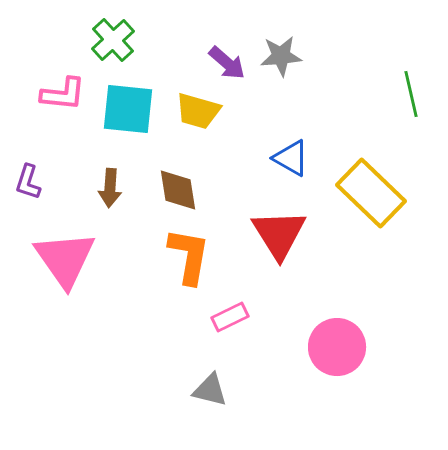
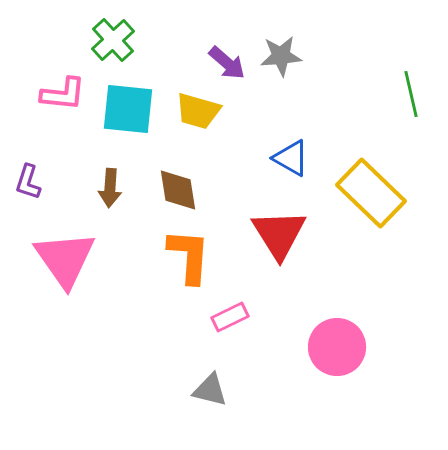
orange L-shape: rotated 6 degrees counterclockwise
